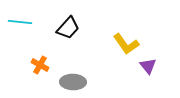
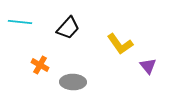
yellow L-shape: moved 6 px left
